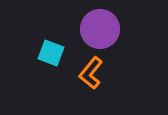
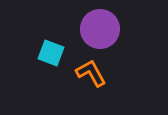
orange L-shape: rotated 112 degrees clockwise
